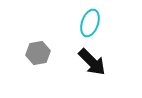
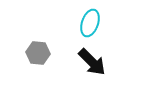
gray hexagon: rotated 15 degrees clockwise
